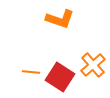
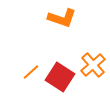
orange L-shape: moved 2 px right, 1 px up
orange line: rotated 48 degrees counterclockwise
